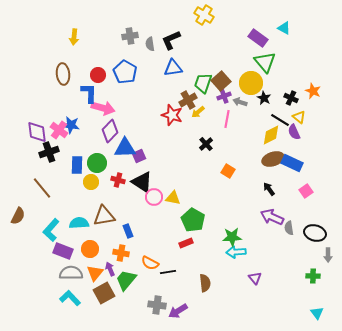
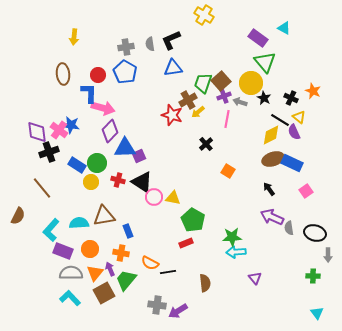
gray cross at (130, 36): moved 4 px left, 11 px down
blue rectangle at (77, 165): rotated 60 degrees counterclockwise
